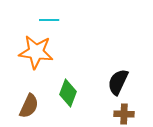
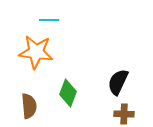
brown semicircle: rotated 30 degrees counterclockwise
